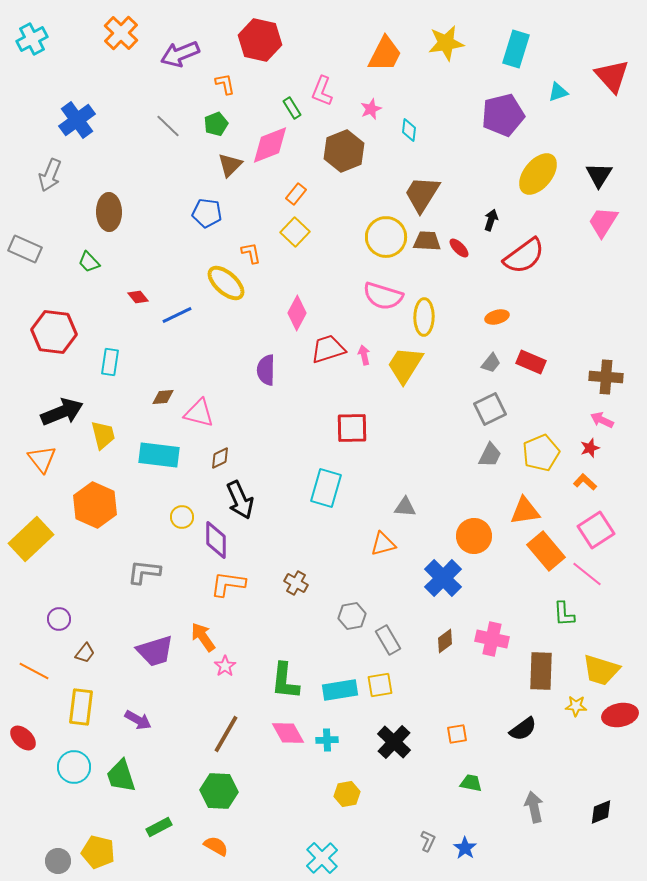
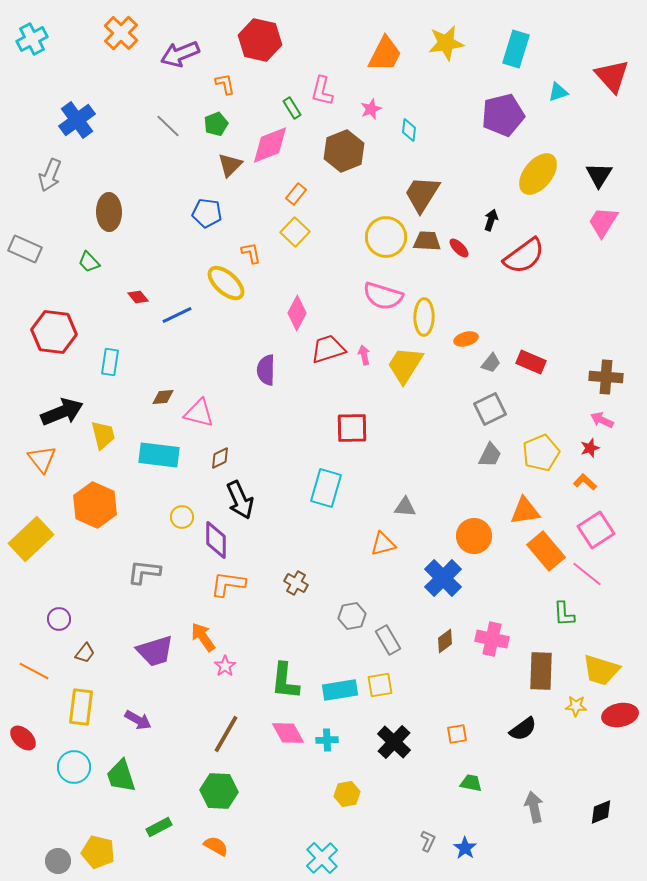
pink L-shape at (322, 91): rotated 8 degrees counterclockwise
orange ellipse at (497, 317): moved 31 px left, 22 px down
